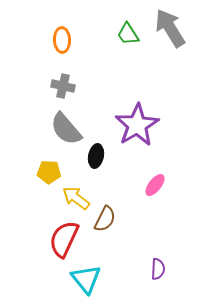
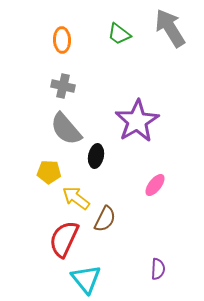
green trapezoid: moved 9 px left; rotated 20 degrees counterclockwise
purple star: moved 4 px up
